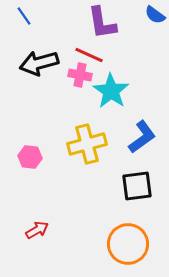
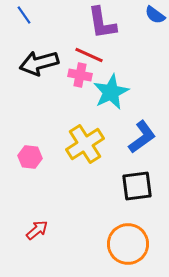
blue line: moved 1 px up
cyan star: moved 1 px down; rotated 12 degrees clockwise
yellow cross: moved 2 px left; rotated 18 degrees counterclockwise
red arrow: rotated 10 degrees counterclockwise
